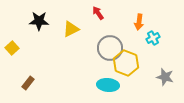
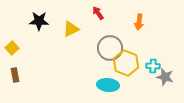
cyan cross: moved 28 px down; rotated 32 degrees clockwise
brown rectangle: moved 13 px left, 8 px up; rotated 48 degrees counterclockwise
